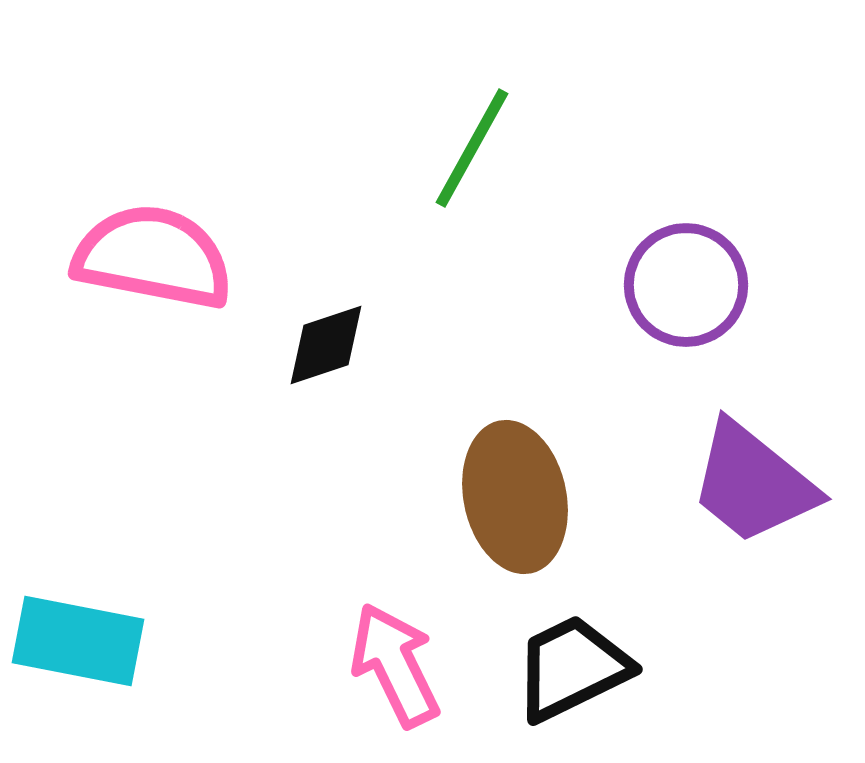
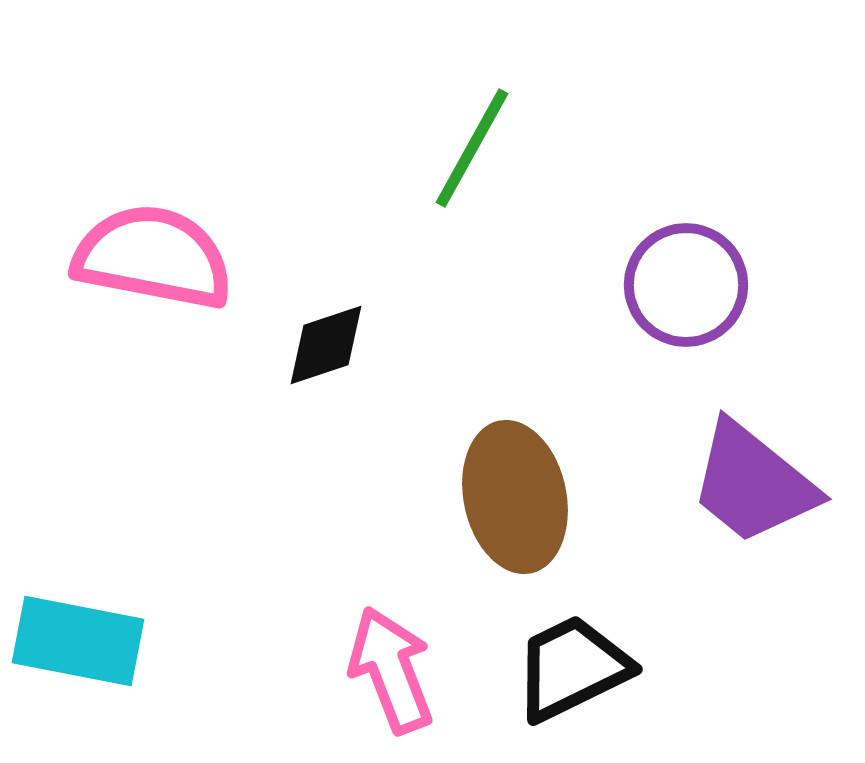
pink arrow: moved 4 px left, 5 px down; rotated 5 degrees clockwise
